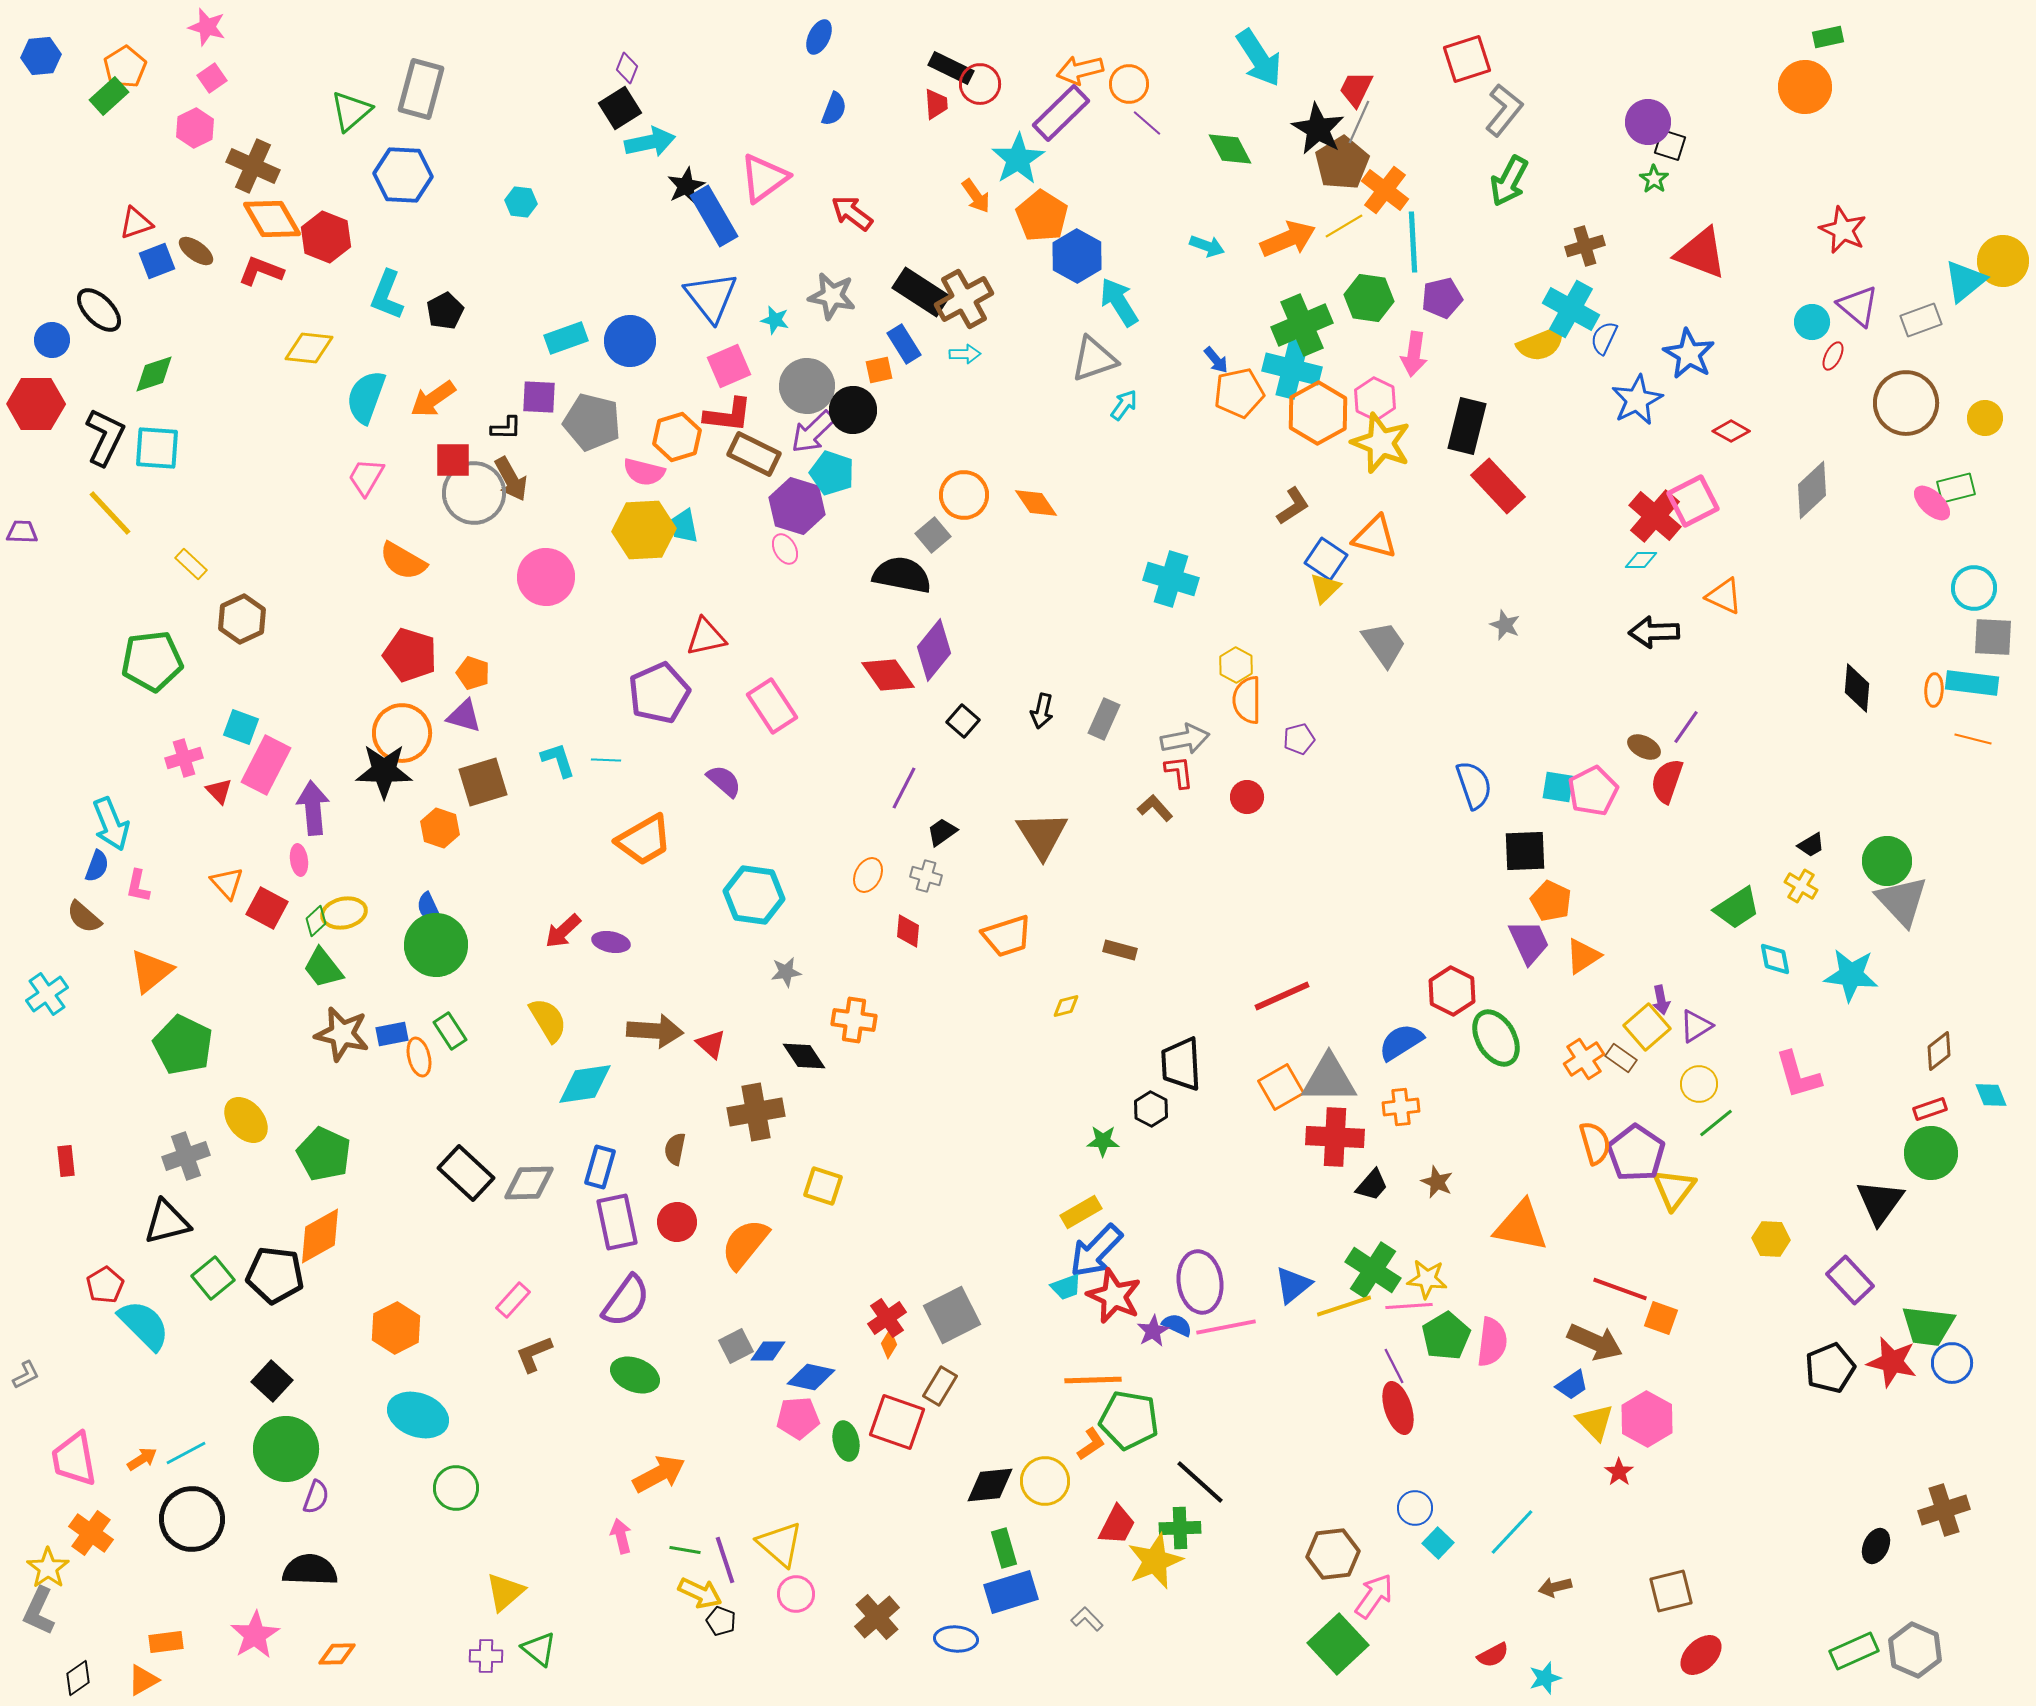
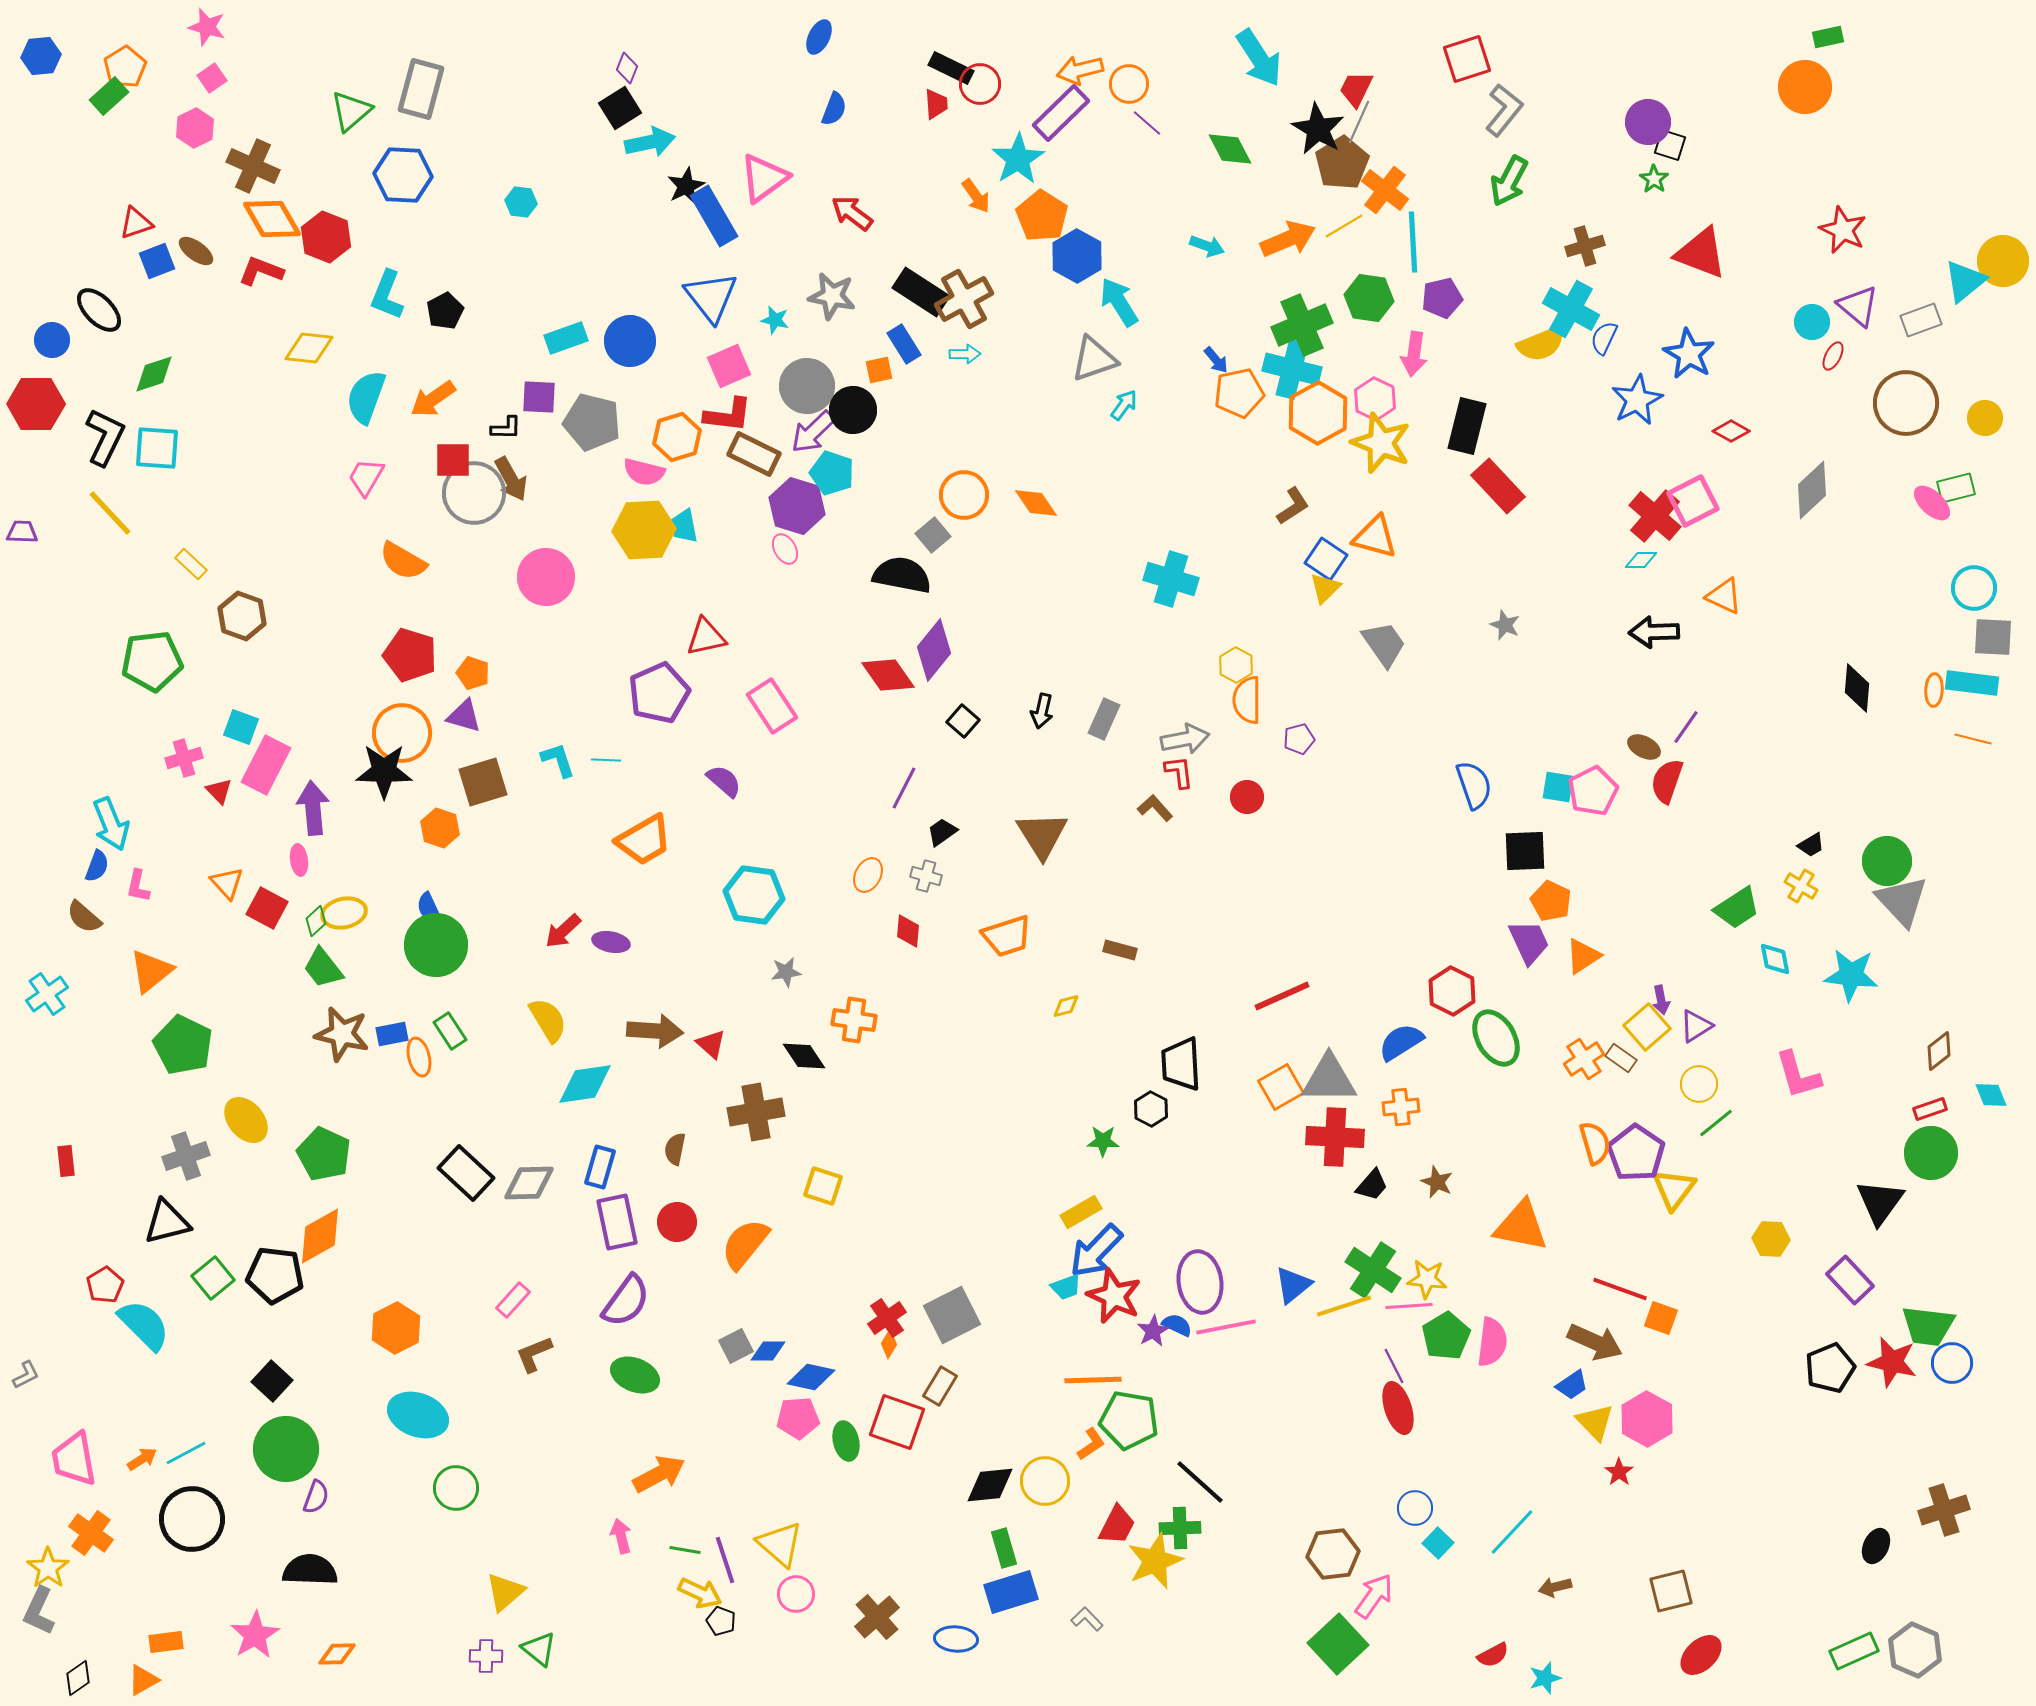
brown hexagon at (242, 619): moved 3 px up; rotated 15 degrees counterclockwise
